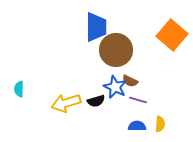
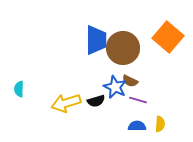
blue trapezoid: moved 13 px down
orange square: moved 4 px left, 2 px down
brown circle: moved 7 px right, 2 px up
